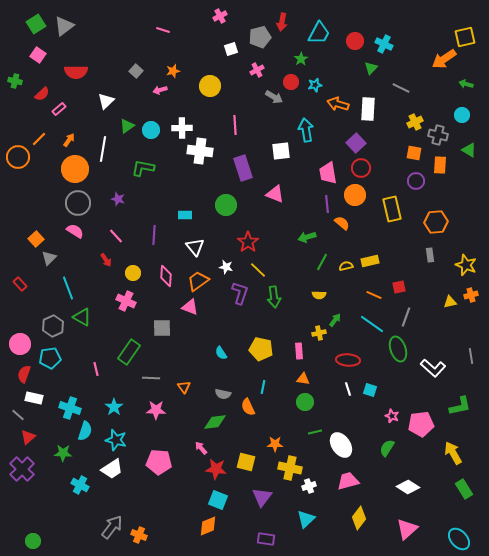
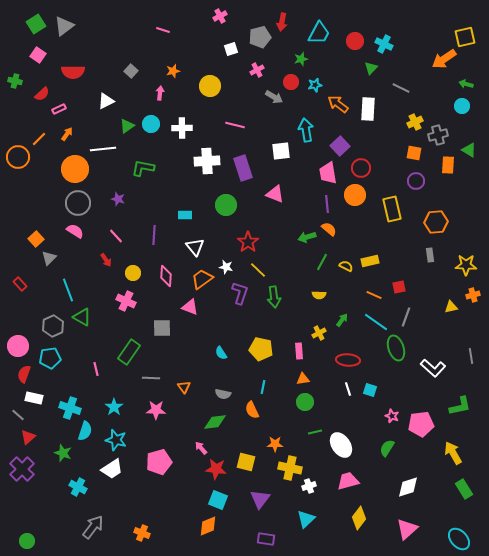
green star at (301, 59): rotated 16 degrees clockwise
gray square at (136, 71): moved 5 px left
red semicircle at (76, 72): moved 3 px left
pink arrow at (160, 90): moved 3 px down; rotated 112 degrees clockwise
white triangle at (106, 101): rotated 18 degrees clockwise
orange arrow at (338, 104): rotated 20 degrees clockwise
pink rectangle at (59, 109): rotated 16 degrees clockwise
cyan circle at (462, 115): moved 9 px up
pink line at (235, 125): rotated 72 degrees counterclockwise
cyan circle at (151, 130): moved 6 px up
gray cross at (438, 135): rotated 30 degrees counterclockwise
orange arrow at (69, 140): moved 2 px left, 6 px up
purple square at (356, 143): moved 16 px left, 3 px down
white line at (103, 149): rotated 75 degrees clockwise
white cross at (200, 151): moved 7 px right, 10 px down; rotated 10 degrees counterclockwise
orange rectangle at (440, 165): moved 8 px right
orange semicircle at (342, 223): moved 13 px left, 6 px down
yellow star at (466, 265): rotated 20 degrees counterclockwise
yellow semicircle at (346, 266): rotated 40 degrees clockwise
orange trapezoid at (198, 281): moved 4 px right, 2 px up
cyan line at (68, 288): moved 2 px down
orange cross at (471, 295): moved 2 px right
yellow triangle at (450, 302): moved 1 px right, 5 px down
green arrow at (335, 320): moved 7 px right
cyan line at (372, 324): moved 4 px right, 2 px up
yellow cross at (319, 333): rotated 16 degrees counterclockwise
pink circle at (20, 344): moved 2 px left, 2 px down
green ellipse at (398, 349): moved 2 px left, 1 px up
orange triangle at (303, 379): rotated 16 degrees counterclockwise
orange semicircle at (248, 407): moved 4 px right, 3 px down
green star at (63, 453): rotated 18 degrees clockwise
pink pentagon at (159, 462): rotated 20 degrees counterclockwise
cyan cross at (80, 485): moved 2 px left, 2 px down
white diamond at (408, 487): rotated 50 degrees counterclockwise
purple triangle at (262, 497): moved 2 px left, 2 px down
gray arrow at (112, 527): moved 19 px left
orange cross at (139, 535): moved 3 px right, 2 px up
green circle at (33, 541): moved 6 px left
